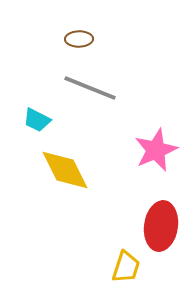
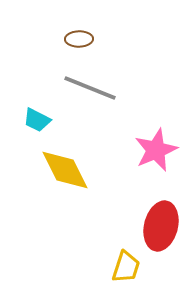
red ellipse: rotated 6 degrees clockwise
